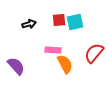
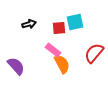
red square: moved 8 px down
pink rectangle: rotated 35 degrees clockwise
orange semicircle: moved 3 px left
